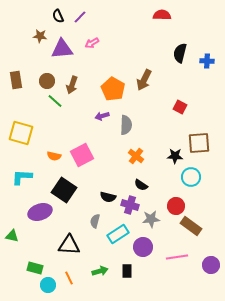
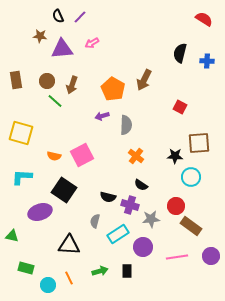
red semicircle at (162, 15): moved 42 px right, 4 px down; rotated 30 degrees clockwise
purple circle at (211, 265): moved 9 px up
green rectangle at (35, 268): moved 9 px left
